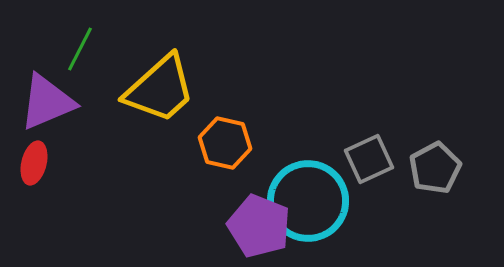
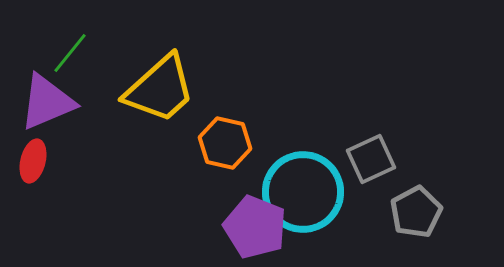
green line: moved 10 px left, 4 px down; rotated 12 degrees clockwise
gray square: moved 2 px right
red ellipse: moved 1 px left, 2 px up
gray pentagon: moved 19 px left, 44 px down
cyan circle: moved 5 px left, 9 px up
purple pentagon: moved 4 px left, 1 px down
